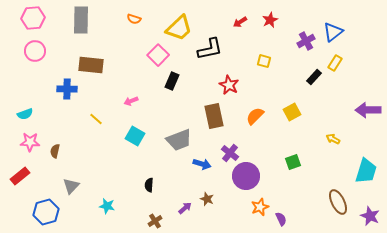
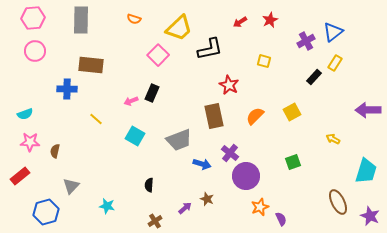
black rectangle at (172, 81): moved 20 px left, 12 px down
